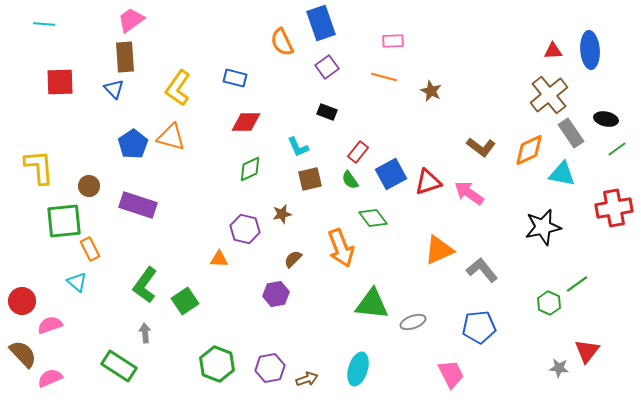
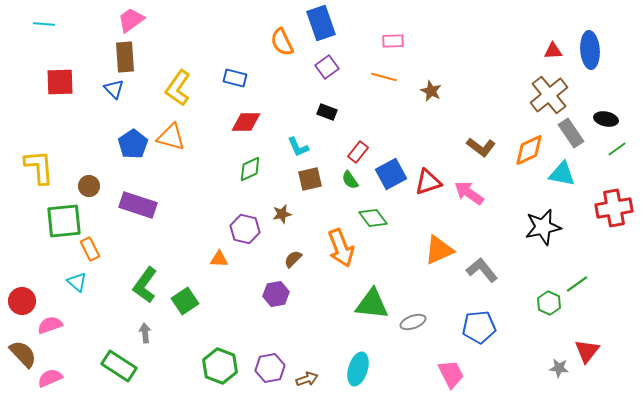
green hexagon at (217, 364): moved 3 px right, 2 px down
